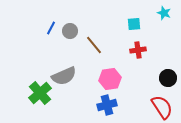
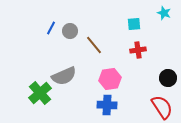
blue cross: rotated 18 degrees clockwise
